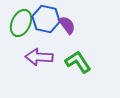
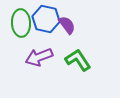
green ellipse: rotated 28 degrees counterclockwise
purple arrow: rotated 24 degrees counterclockwise
green L-shape: moved 2 px up
